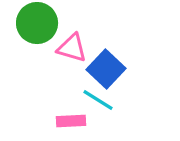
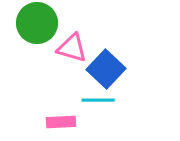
cyan line: rotated 32 degrees counterclockwise
pink rectangle: moved 10 px left, 1 px down
